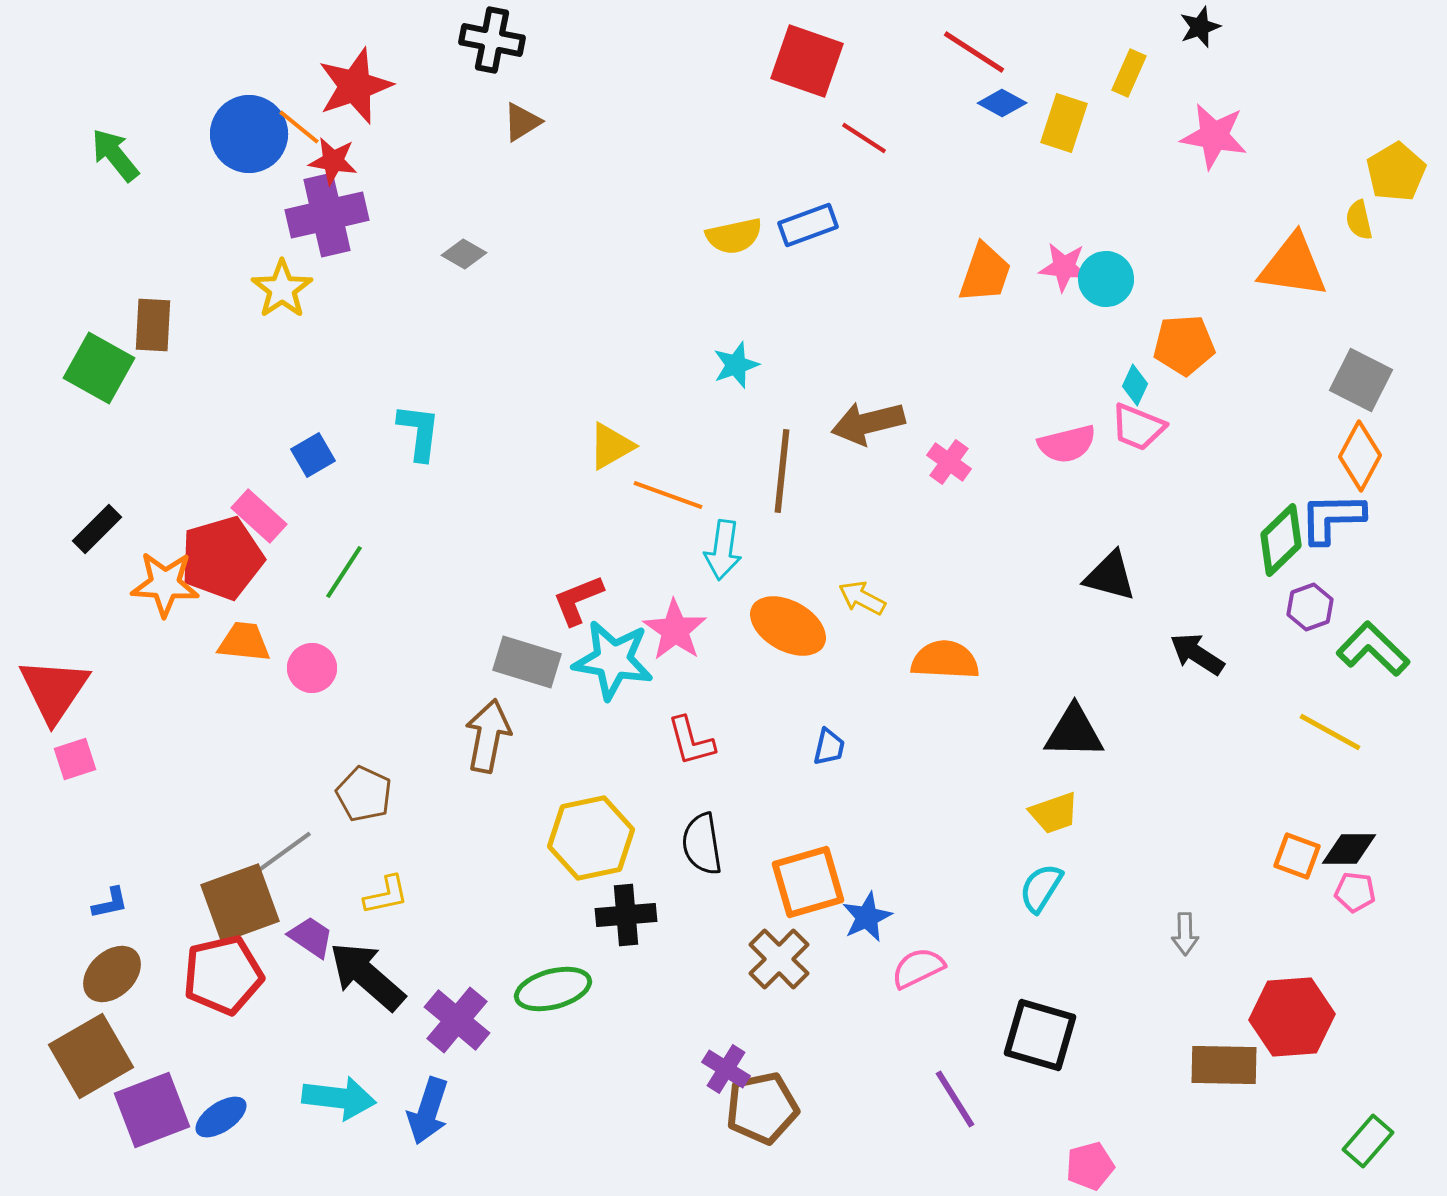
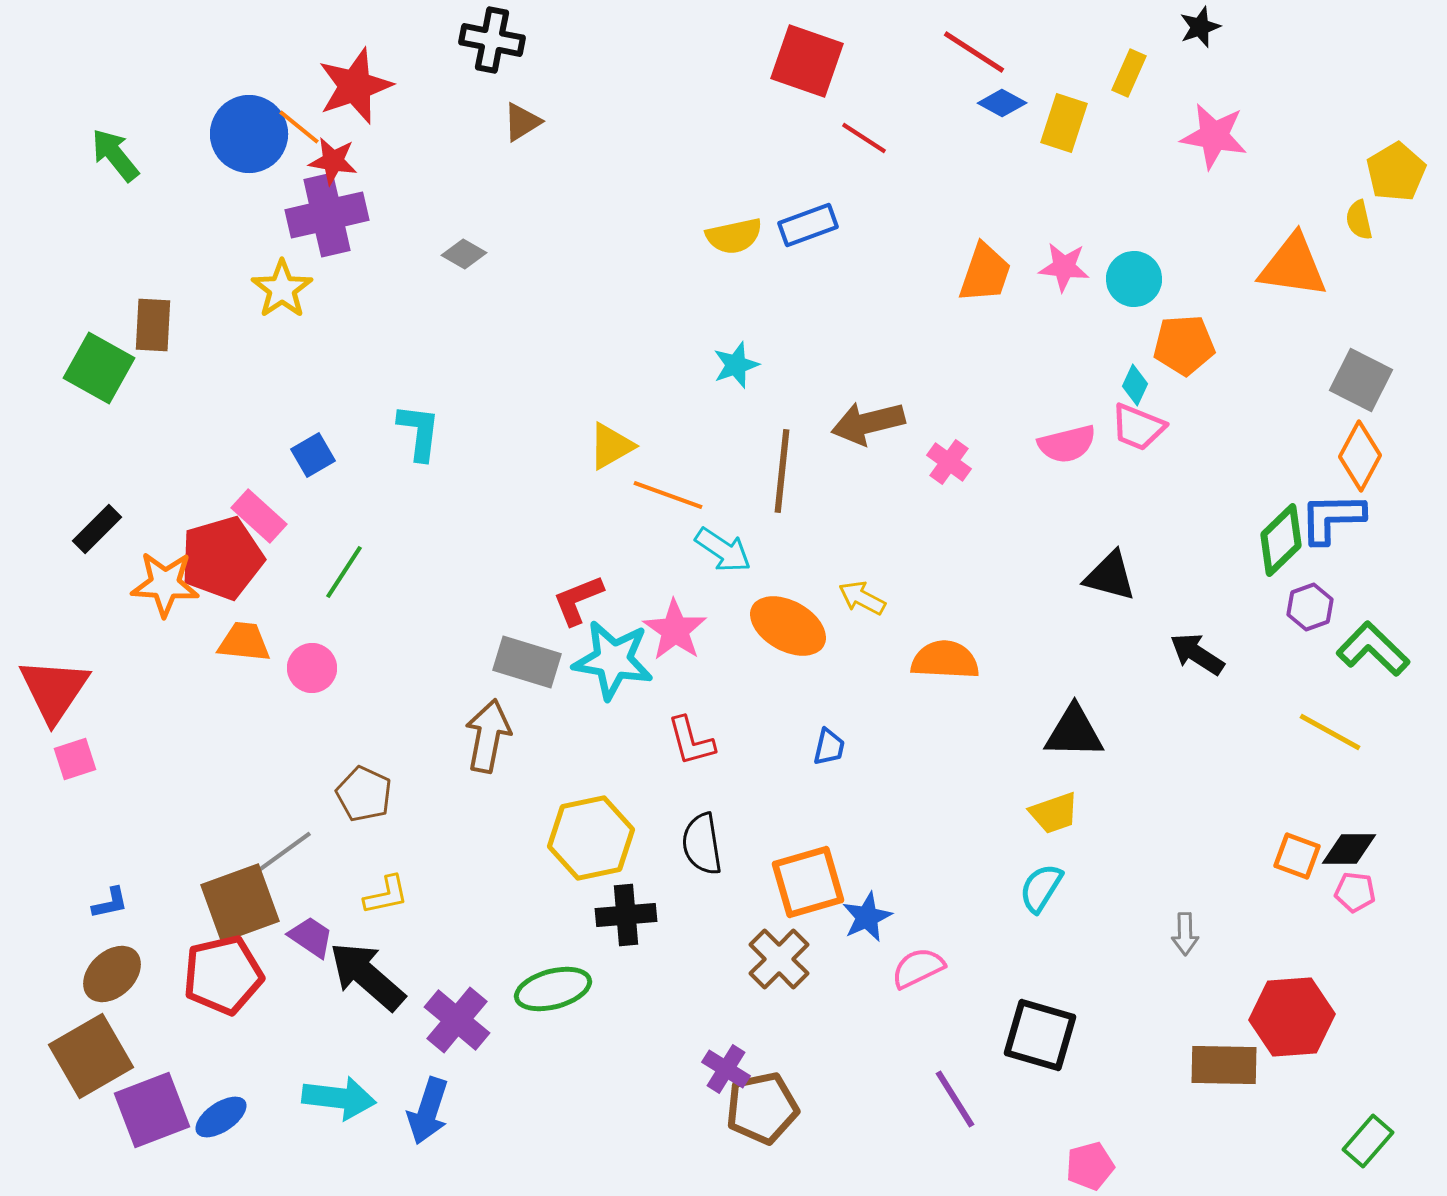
cyan circle at (1106, 279): moved 28 px right
cyan arrow at (723, 550): rotated 64 degrees counterclockwise
